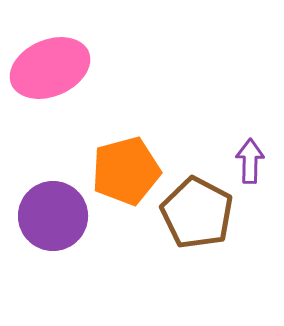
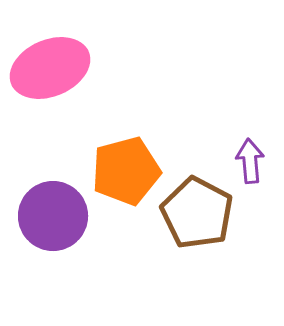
purple arrow: rotated 6 degrees counterclockwise
